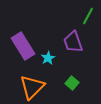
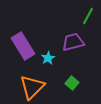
purple trapezoid: rotated 95 degrees clockwise
